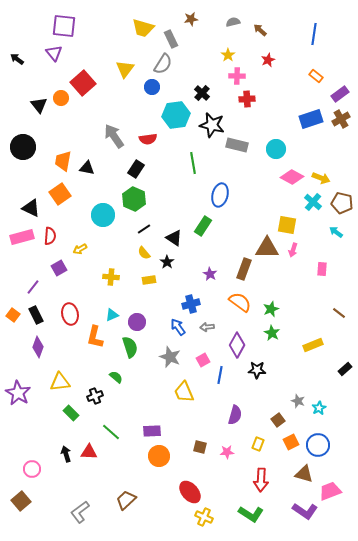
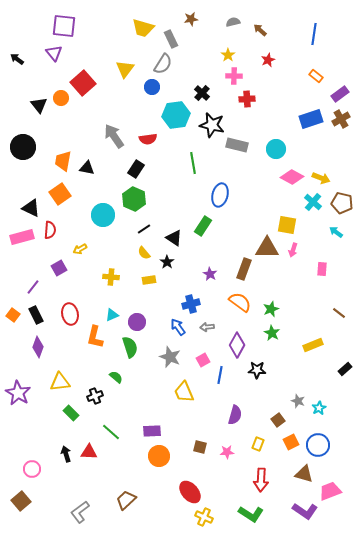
pink cross at (237, 76): moved 3 px left
red semicircle at (50, 236): moved 6 px up
